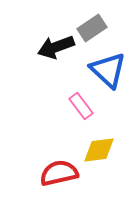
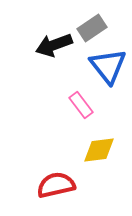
black arrow: moved 2 px left, 2 px up
blue triangle: moved 4 px up; rotated 9 degrees clockwise
pink rectangle: moved 1 px up
red semicircle: moved 3 px left, 12 px down
